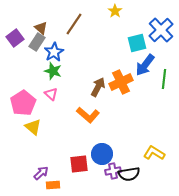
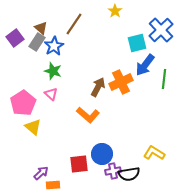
blue star: moved 6 px up
